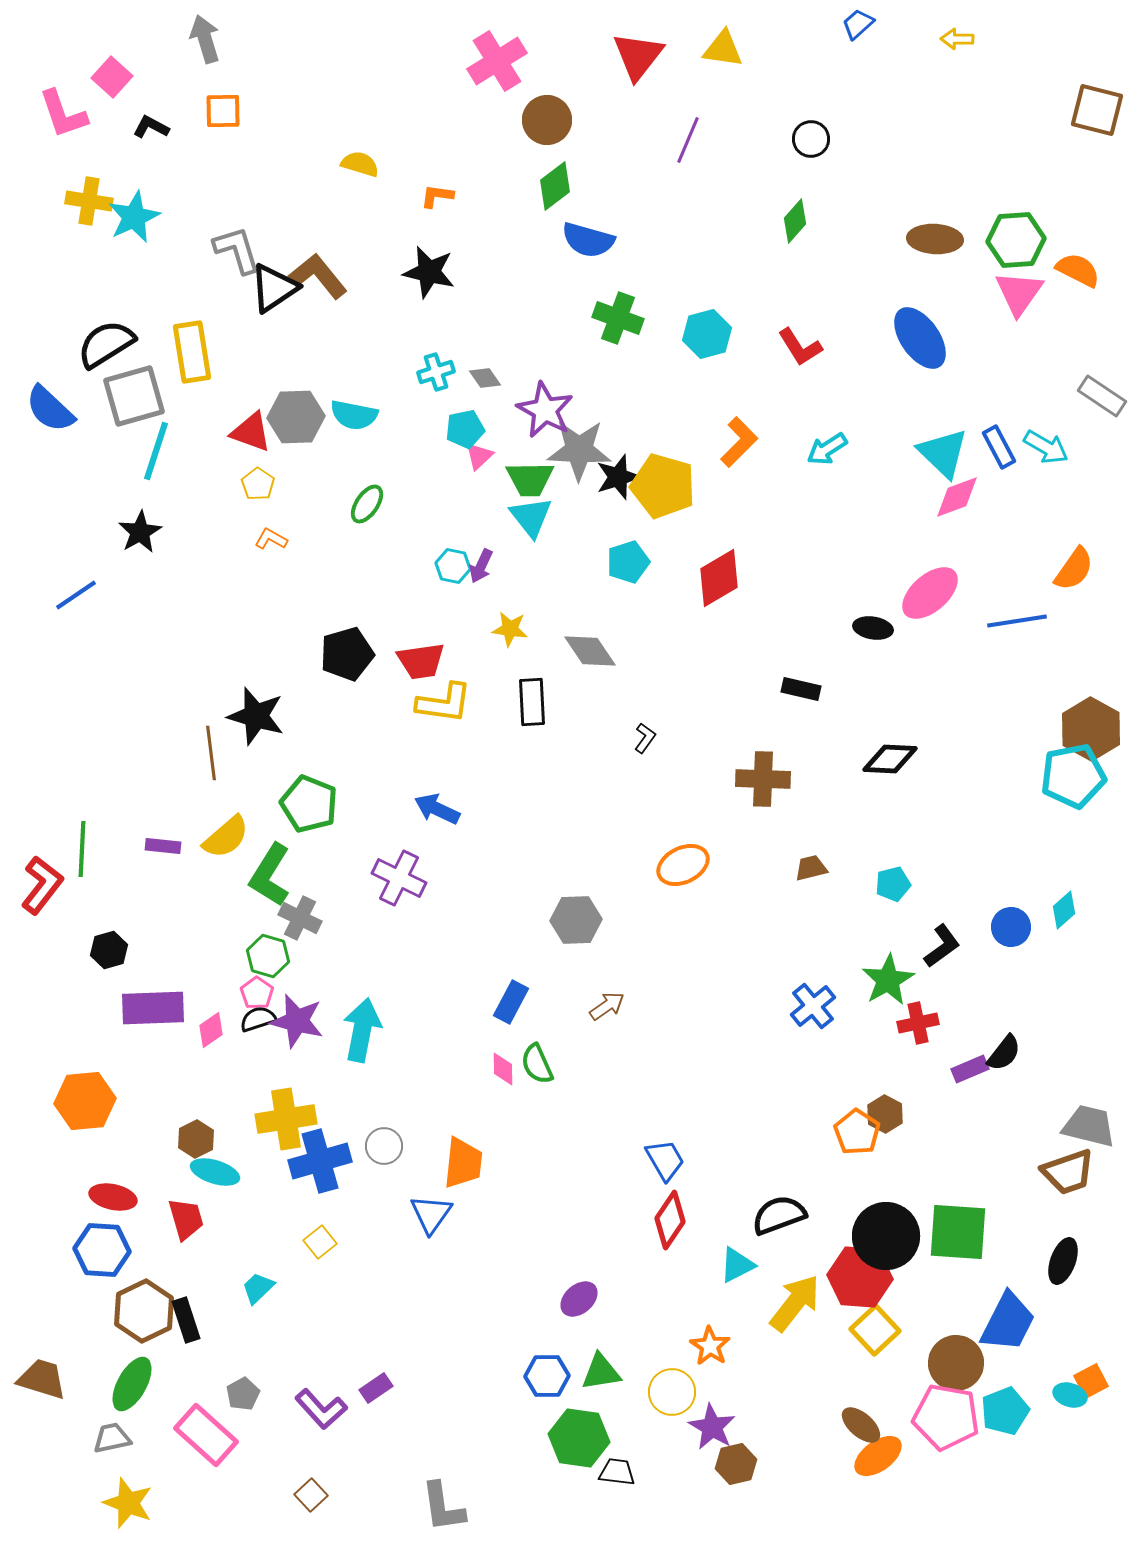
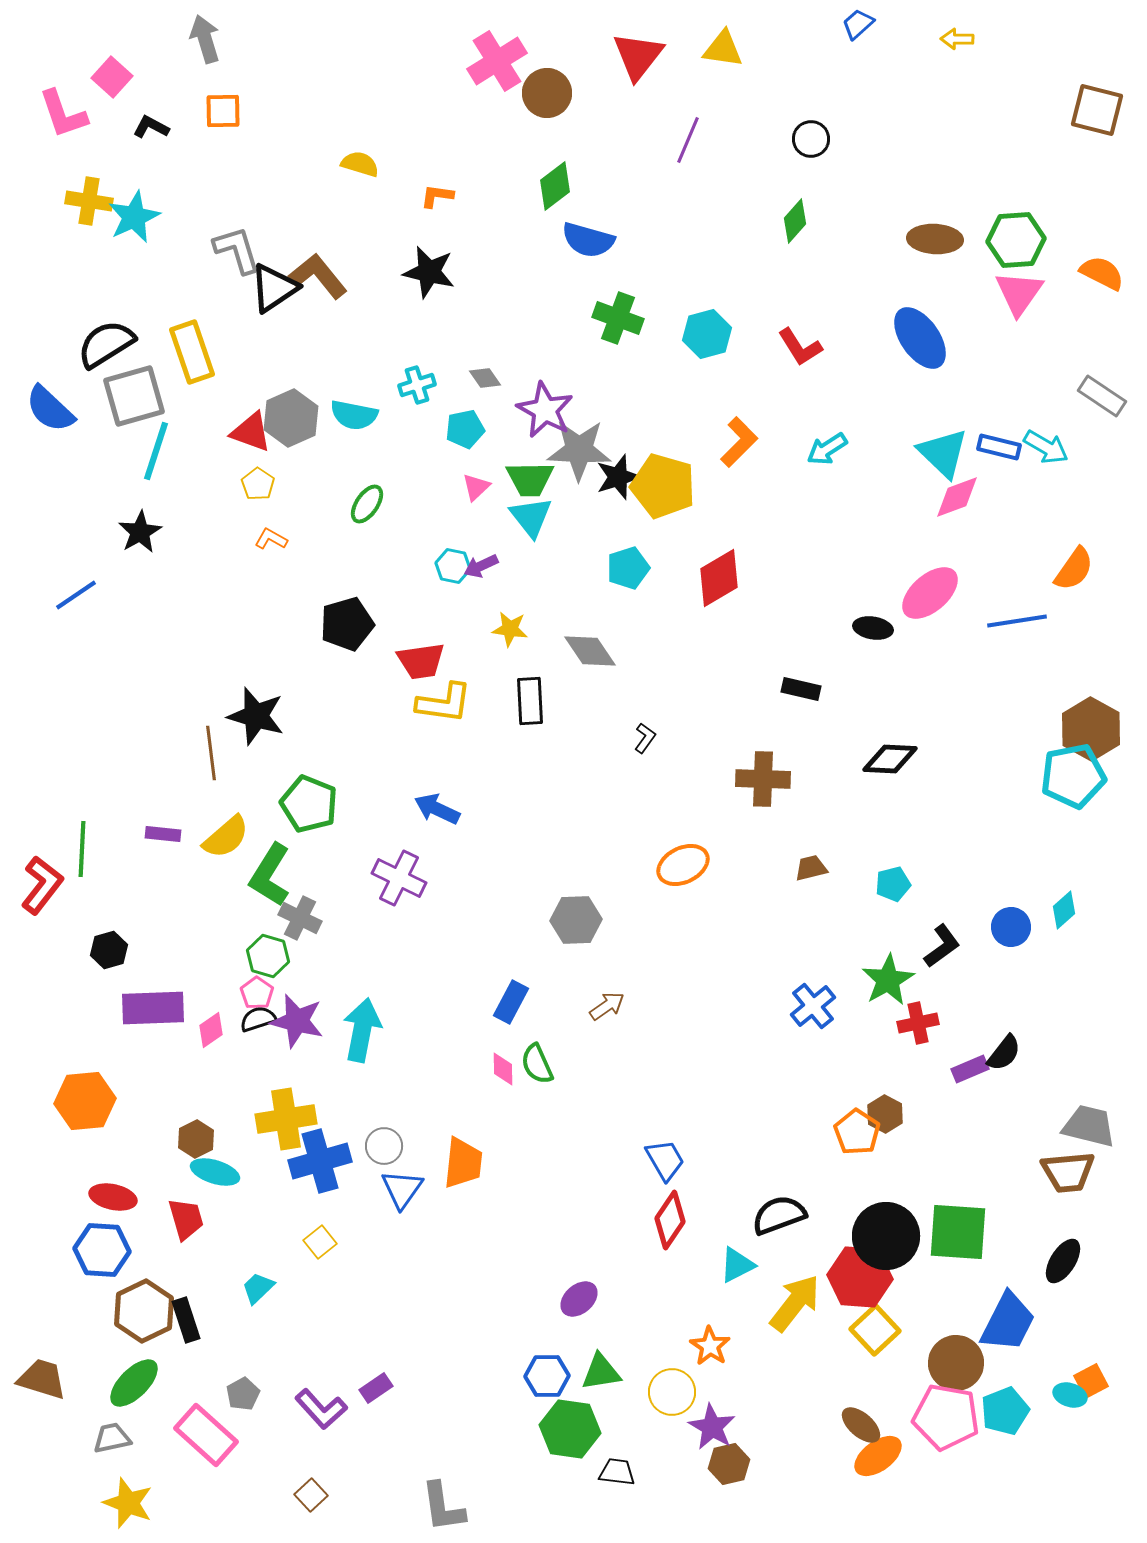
brown circle at (547, 120): moved 27 px up
orange semicircle at (1078, 270): moved 24 px right, 3 px down
yellow rectangle at (192, 352): rotated 10 degrees counterclockwise
cyan cross at (436, 372): moved 19 px left, 13 px down
gray hexagon at (296, 417): moved 5 px left, 1 px down; rotated 22 degrees counterclockwise
blue rectangle at (999, 447): rotated 48 degrees counterclockwise
pink triangle at (479, 456): moved 3 px left, 31 px down
cyan pentagon at (628, 562): moved 6 px down
purple arrow at (481, 566): rotated 40 degrees clockwise
black pentagon at (347, 654): moved 30 px up
black rectangle at (532, 702): moved 2 px left, 1 px up
purple rectangle at (163, 846): moved 12 px up
brown trapezoid at (1068, 1172): rotated 14 degrees clockwise
blue triangle at (431, 1214): moved 29 px left, 25 px up
black ellipse at (1063, 1261): rotated 12 degrees clockwise
green ellipse at (132, 1384): moved 2 px right, 1 px up; rotated 16 degrees clockwise
green hexagon at (579, 1438): moved 9 px left, 9 px up
brown hexagon at (736, 1464): moved 7 px left
